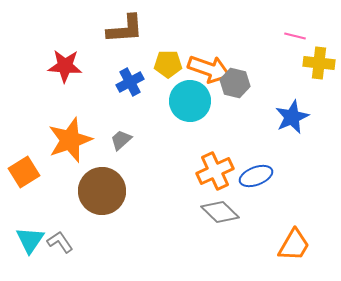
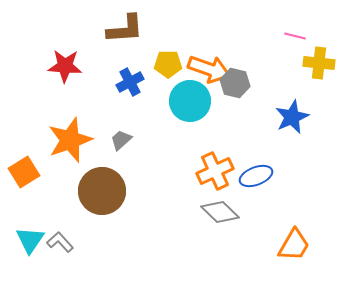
gray L-shape: rotated 8 degrees counterclockwise
